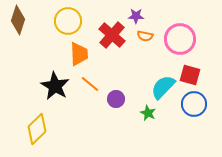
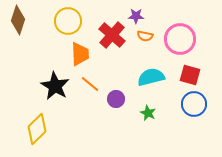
orange trapezoid: moved 1 px right
cyan semicircle: moved 12 px left, 10 px up; rotated 32 degrees clockwise
